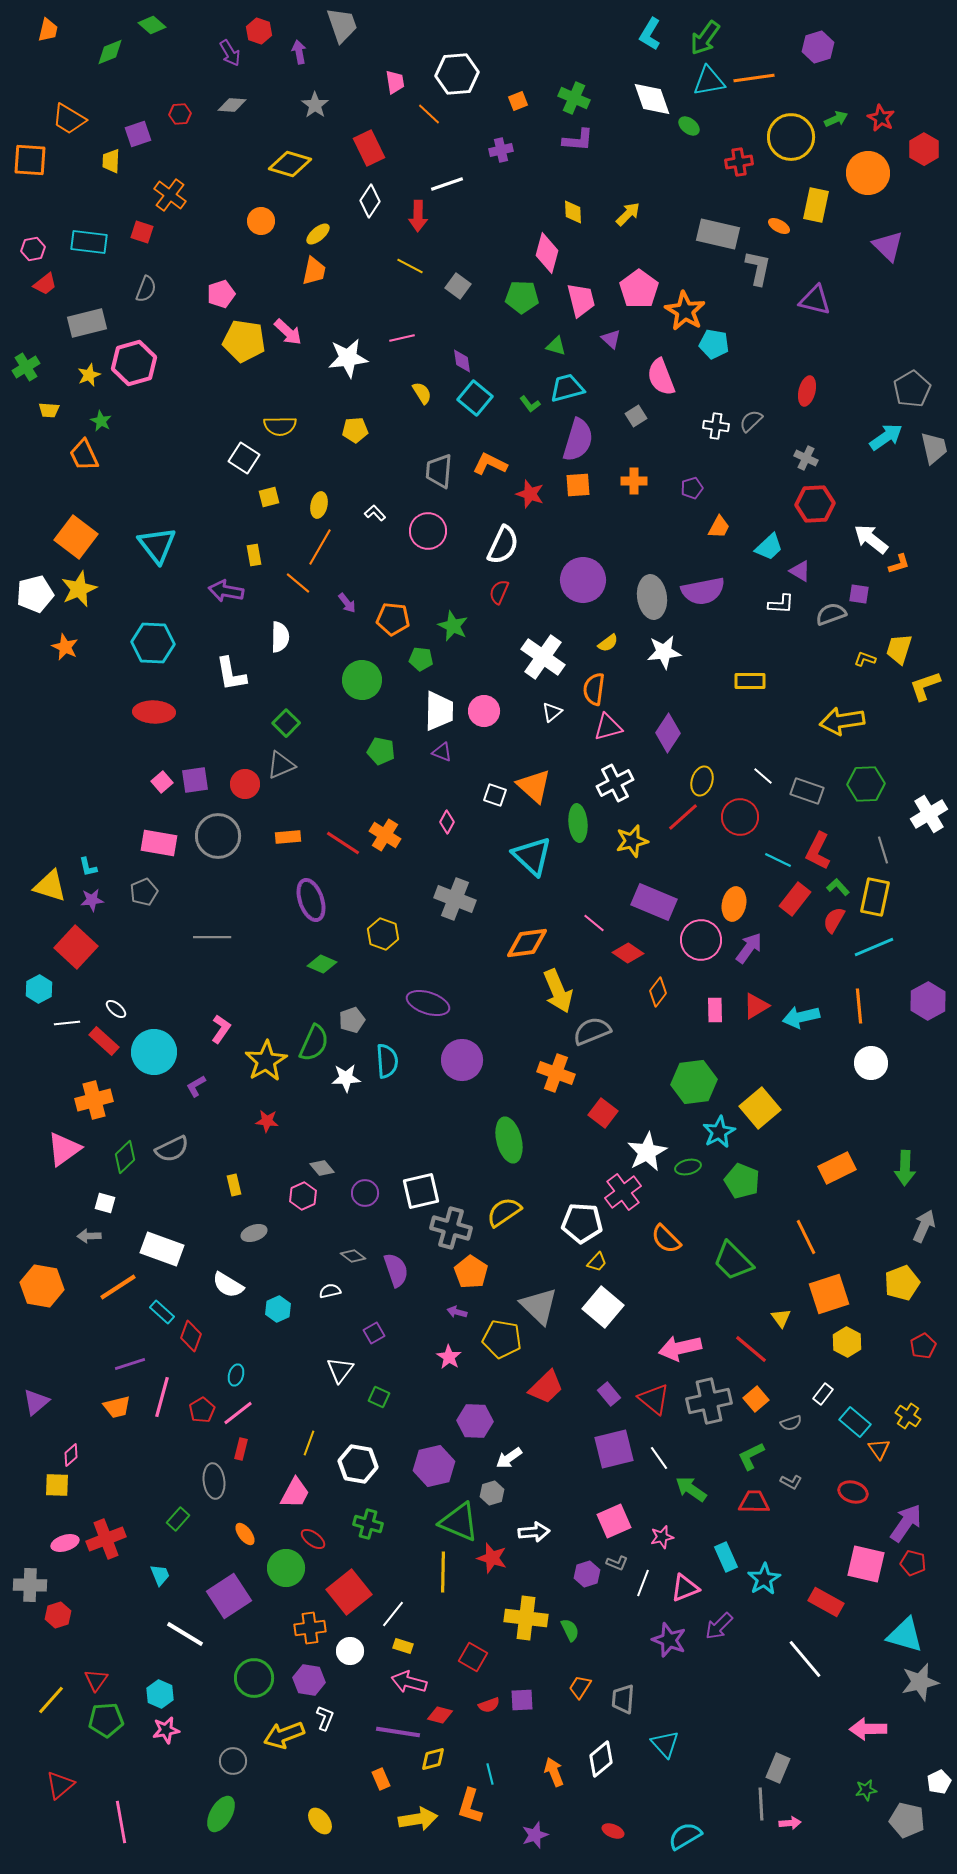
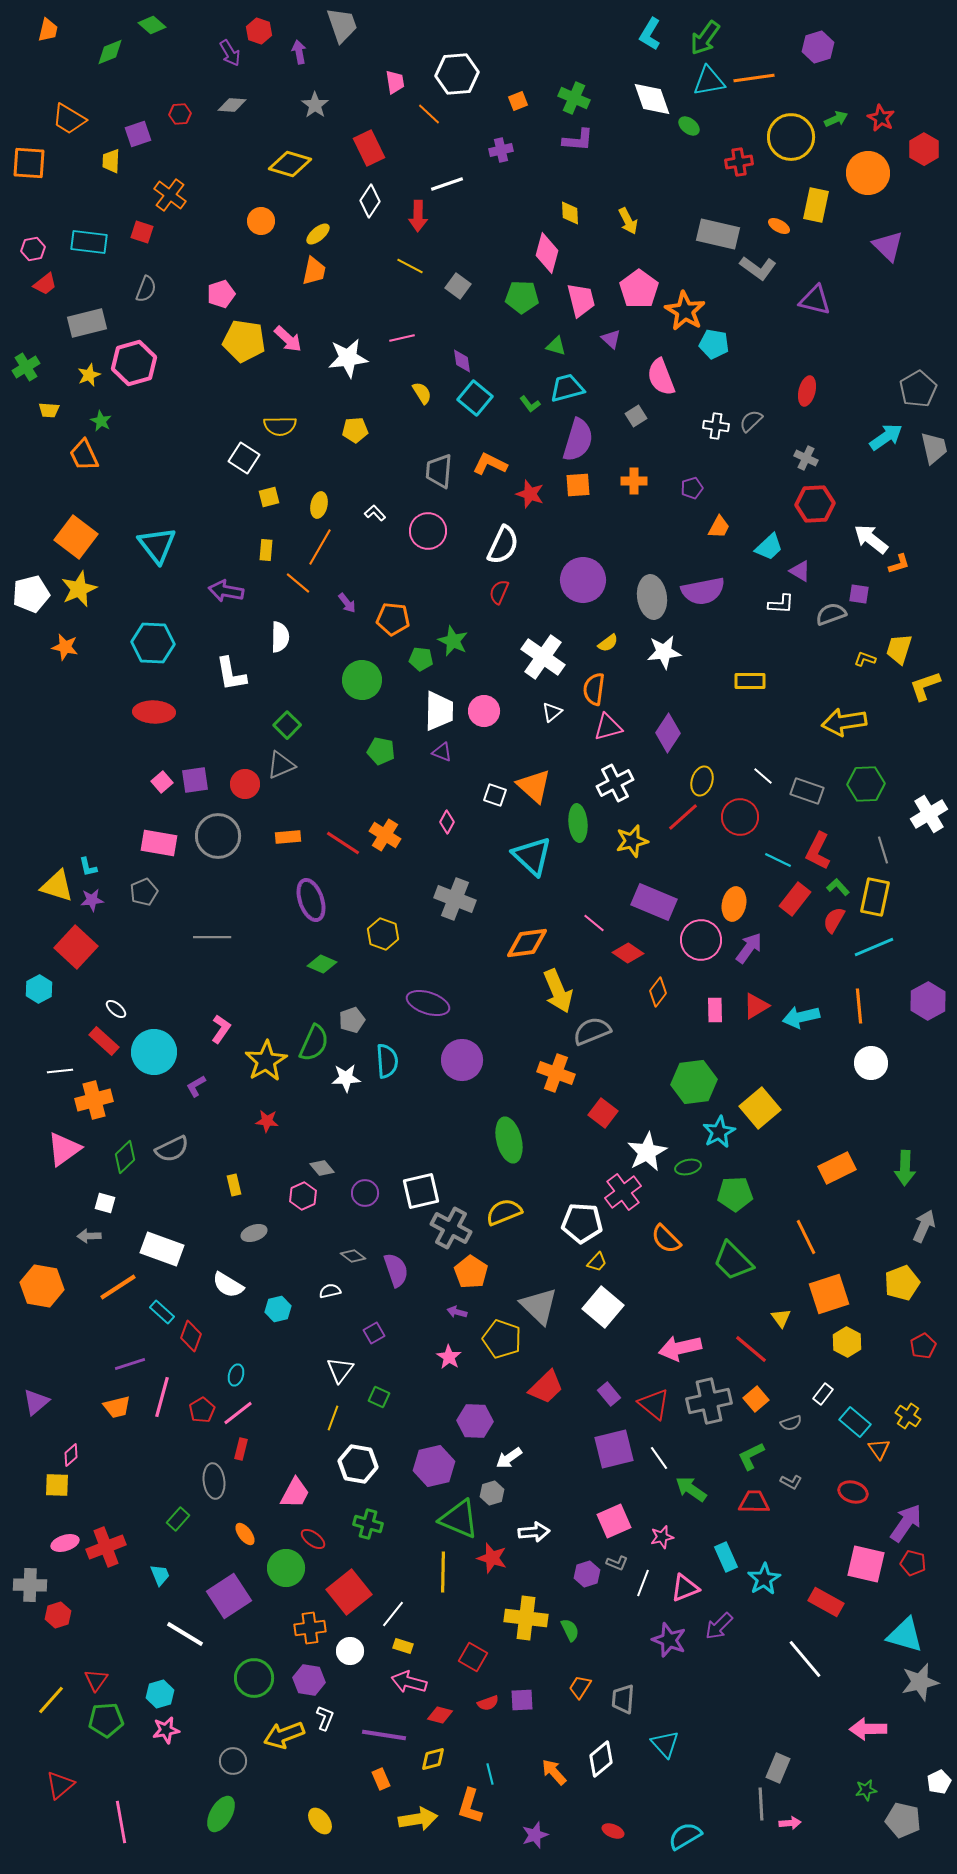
orange square at (30, 160): moved 1 px left, 3 px down
yellow diamond at (573, 212): moved 3 px left, 1 px down
yellow arrow at (628, 214): moved 7 px down; rotated 108 degrees clockwise
gray L-shape at (758, 268): rotated 114 degrees clockwise
pink arrow at (288, 332): moved 7 px down
gray pentagon at (912, 389): moved 6 px right
yellow rectangle at (254, 555): moved 12 px right, 5 px up; rotated 15 degrees clockwise
white pentagon at (35, 594): moved 4 px left
green star at (453, 626): moved 15 px down
orange star at (65, 647): rotated 12 degrees counterclockwise
yellow arrow at (842, 721): moved 2 px right, 1 px down
green square at (286, 723): moved 1 px right, 2 px down
yellow triangle at (50, 886): moved 7 px right
white line at (67, 1023): moved 7 px left, 48 px down
green pentagon at (742, 1181): moved 7 px left, 13 px down; rotated 24 degrees counterclockwise
yellow semicircle at (504, 1212): rotated 12 degrees clockwise
gray cross at (451, 1228): rotated 12 degrees clockwise
cyan hexagon at (278, 1309): rotated 10 degrees clockwise
yellow pentagon at (502, 1339): rotated 9 degrees clockwise
red triangle at (654, 1399): moved 5 px down
yellow line at (309, 1443): moved 24 px right, 25 px up
green triangle at (459, 1522): moved 3 px up
red cross at (106, 1539): moved 8 px down
cyan hexagon at (160, 1694): rotated 20 degrees clockwise
red semicircle at (489, 1705): moved 1 px left, 2 px up
purple line at (398, 1732): moved 14 px left, 3 px down
orange arrow at (554, 1772): rotated 20 degrees counterclockwise
gray pentagon at (907, 1820): moved 4 px left
